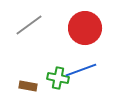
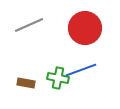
gray line: rotated 12 degrees clockwise
brown rectangle: moved 2 px left, 3 px up
